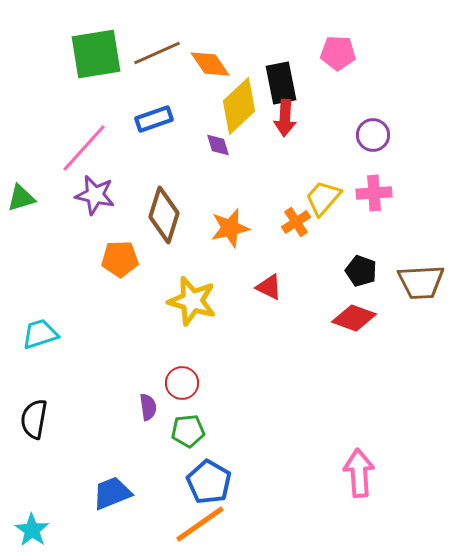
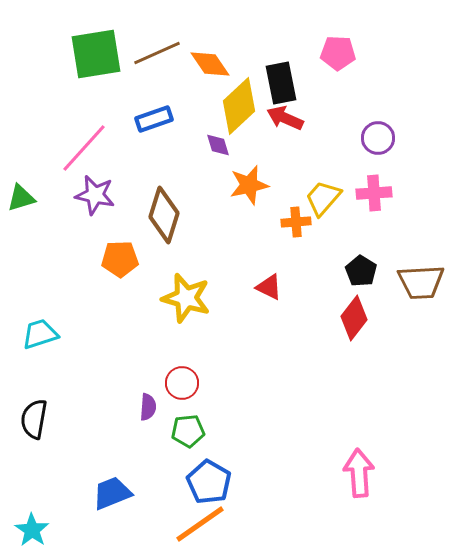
red arrow: rotated 111 degrees clockwise
purple circle: moved 5 px right, 3 px down
orange cross: rotated 28 degrees clockwise
orange star: moved 19 px right, 43 px up
black pentagon: rotated 12 degrees clockwise
yellow star: moved 6 px left, 3 px up
red diamond: rotated 72 degrees counterclockwise
purple semicircle: rotated 12 degrees clockwise
